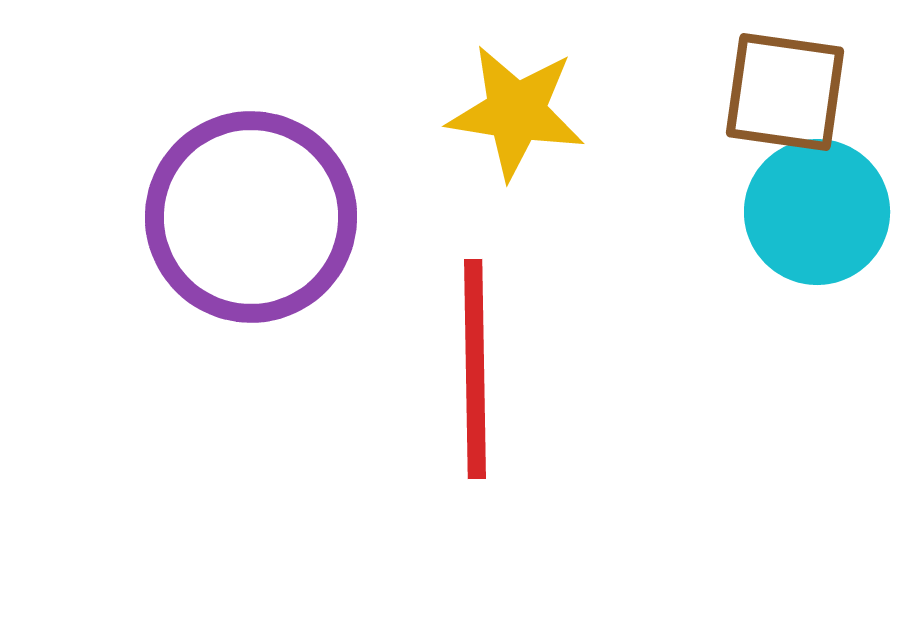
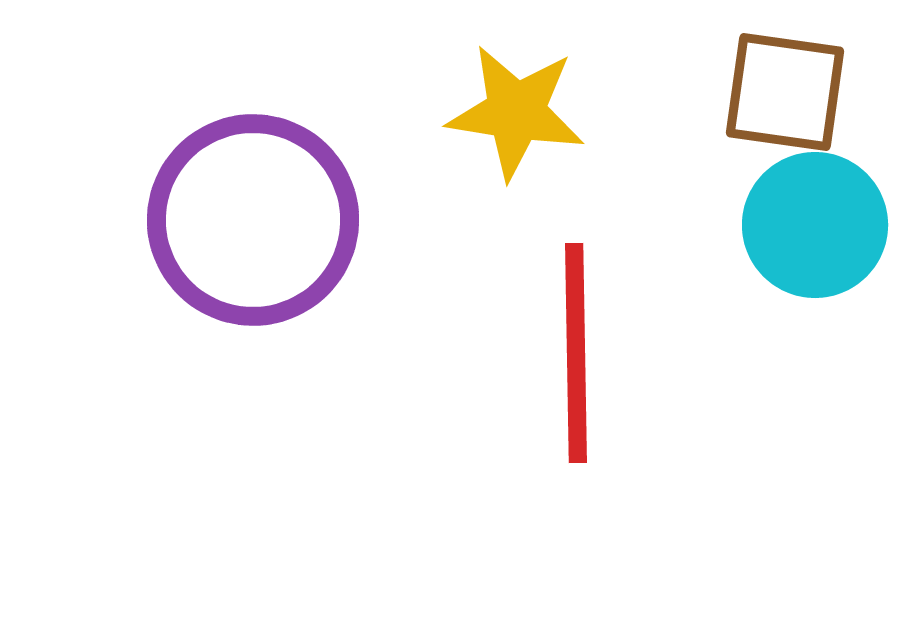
cyan circle: moved 2 px left, 13 px down
purple circle: moved 2 px right, 3 px down
red line: moved 101 px right, 16 px up
